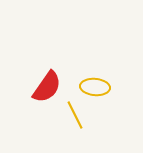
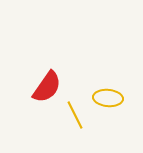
yellow ellipse: moved 13 px right, 11 px down
